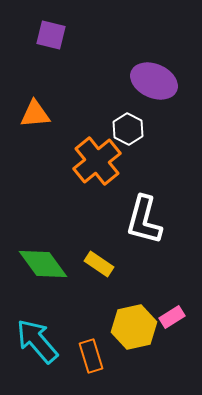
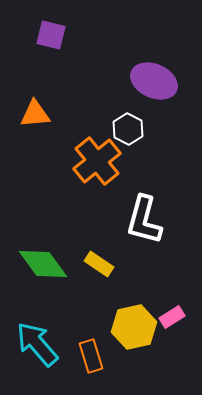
cyan arrow: moved 3 px down
